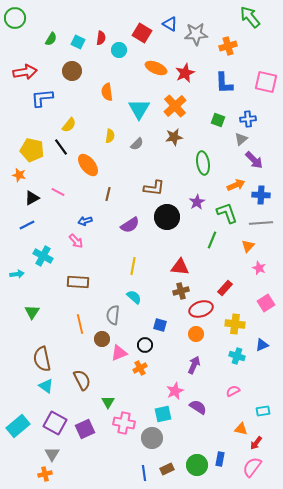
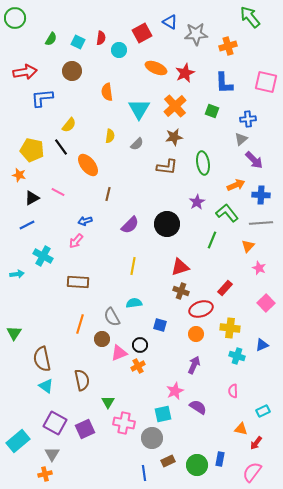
blue triangle at (170, 24): moved 2 px up
red square at (142, 33): rotated 30 degrees clockwise
green square at (218, 120): moved 6 px left, 9 px up
brown L-shape at (154, 188): moved 13 px right, 21 px up
green L-shape at (227, 213): rotated 20 degrees counterclockwise
black circle at (167, 217): moved 7 px down
purple semicircle at (130, 225): rotated 12 degrees counterclockwise
pink arrow at (76, 241): rotated 84 degrees clockwise
red triangle at (180, 267): rotated 24 degrees counterclockwise
brown cross at (181, 291): rotated 35 degrees clockwise
cyan semicircle at (134, 297): moved 6 px down; rotated 49 degrees counterclockwise
pink square at (266, 303): rotated 12 degrees counterclockwise
green triangle at (32, 312): moved 18 px left, 21 px down
gray semicircle at (113, 315): moved 1 px left, 2 px down; rotated 36 degrees counterclockwise
orange line at (80, 324): rotated 30 degrees clockwise
yellow cross at (235, 324): moved 5 px left, 4 px down
black circle at (145, 345): moved 5 px left
orange cross at (140, 368): moved 2 px left, 2 px up
brown semicircle at (82, 380): rotated 15 degrees clockwise
pink semicircle at (233, 391): rotated 64 degrees counterclockwise
cyan rectangle at (263, 411): rotated 16 degrees counterclockwise
cyan rectangle at (18, 426): moved 15 px down
pink semicircle at (252, 467): moved 5 px down
brown rectangle at (167, 469): moved 1 px right, 8 px up
